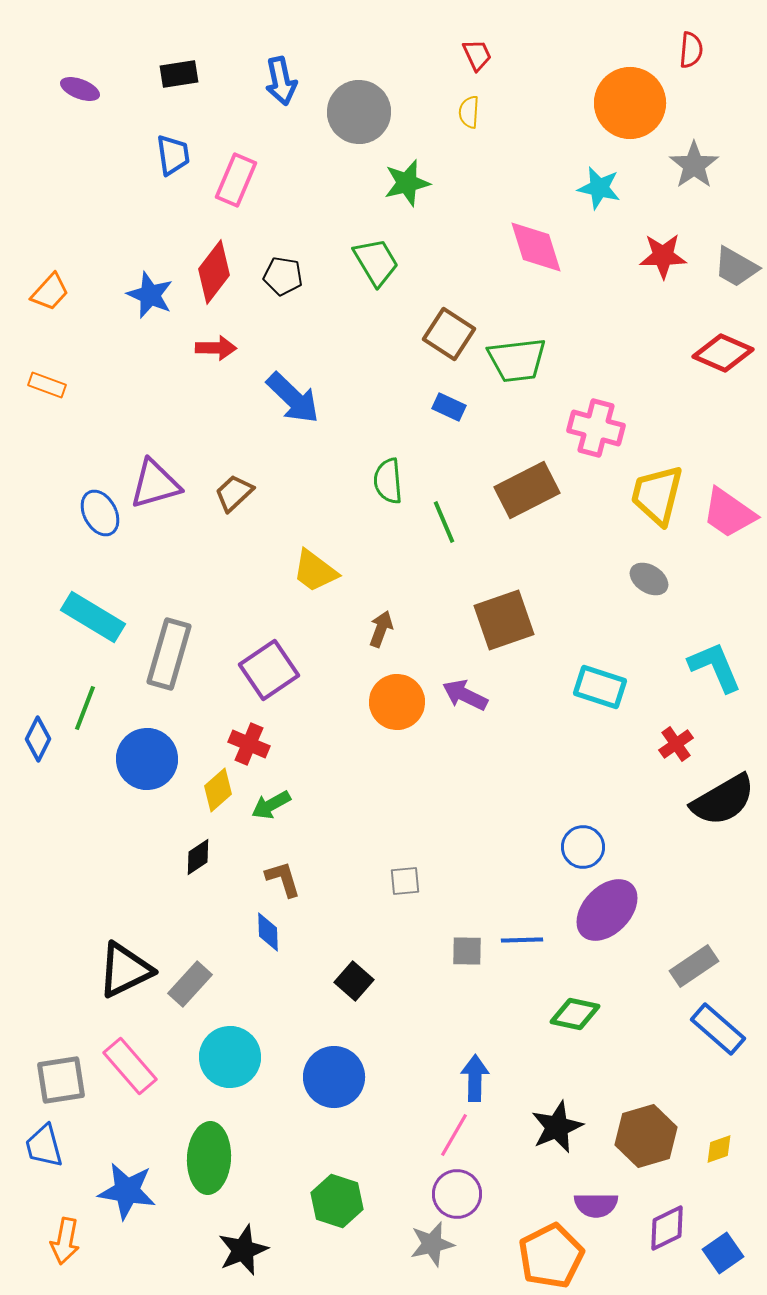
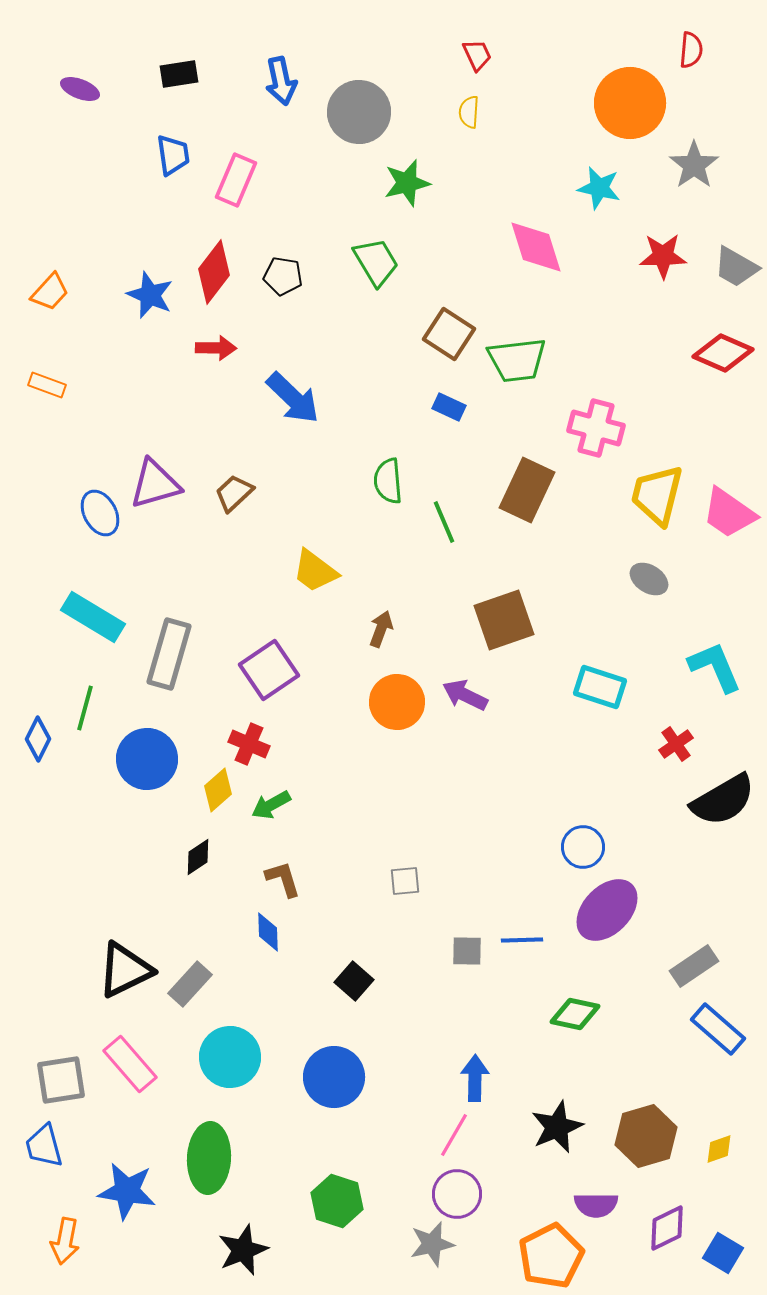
brown rectangle at (527, 490): rotated 38 degrees counterclockwise
green line at (85, 708): rotated 6 degrees counterclockwise
pink rectangle at (130, 1066): moved 2 px up
blue square at (723, 1253): rotated 24 degrees counterclockwise
